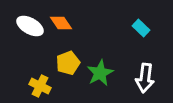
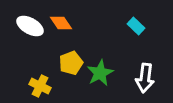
cyan rectangle: moved 5 px left, 2 px up
yellow pentagon: moved 3 px right
